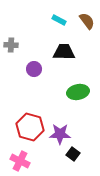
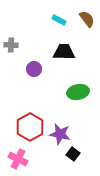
brown semicircle: moved 2 px up
red hexagon: rotated 16 degrees clockwise
purple star: rotated 10 degrees clockwise
pink cross: moved 2 px left, 2 px up
